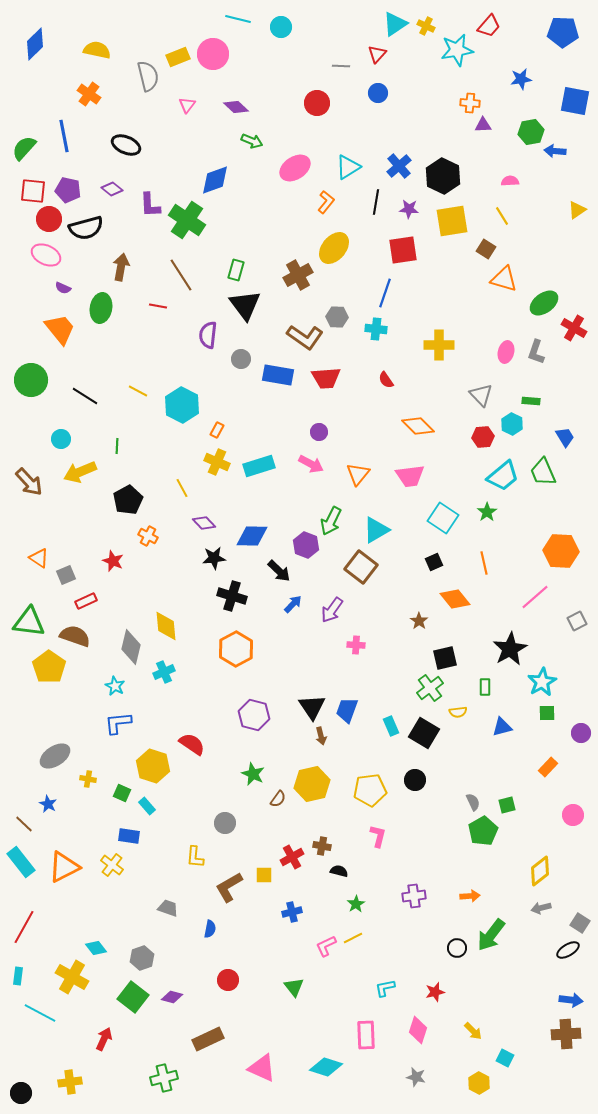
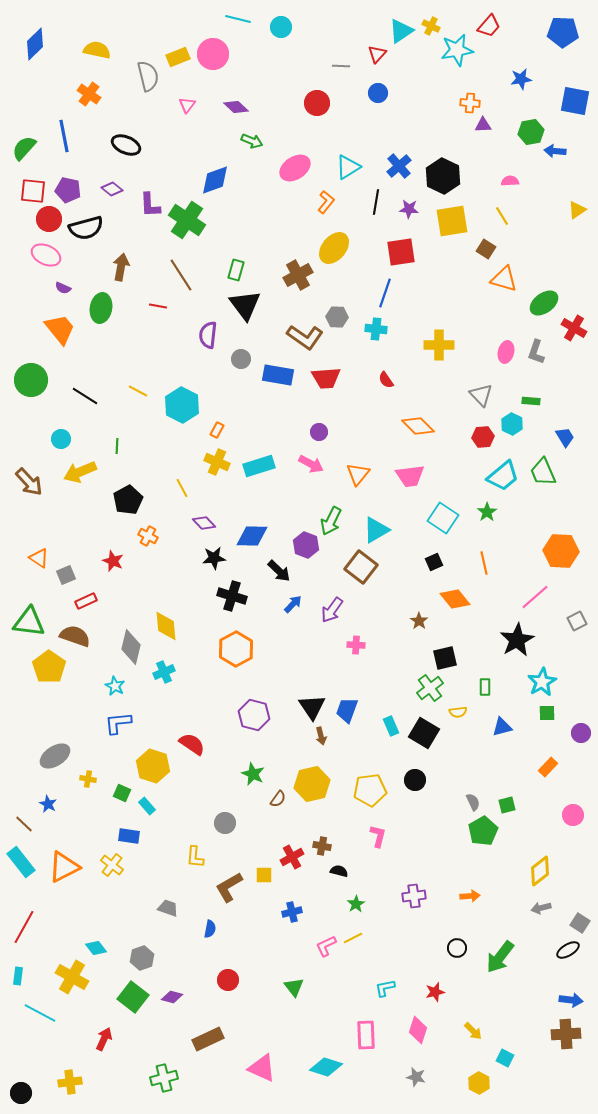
cyan triangle at (395, 24): moved 6 px right, 7 px down
yellow cross at (426, 26): moved 5 px right
red square at (403, 250): moved 2 px left, 2 px down
black star at (510, 649): moved 7 px right, 9 px up
green arrow at (491, 935): moved 9 px right, 22 px down
